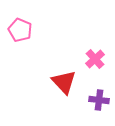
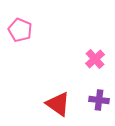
red triangle: moved 6 px left, 22 px down; rotated 12 degrees counterclockwise
